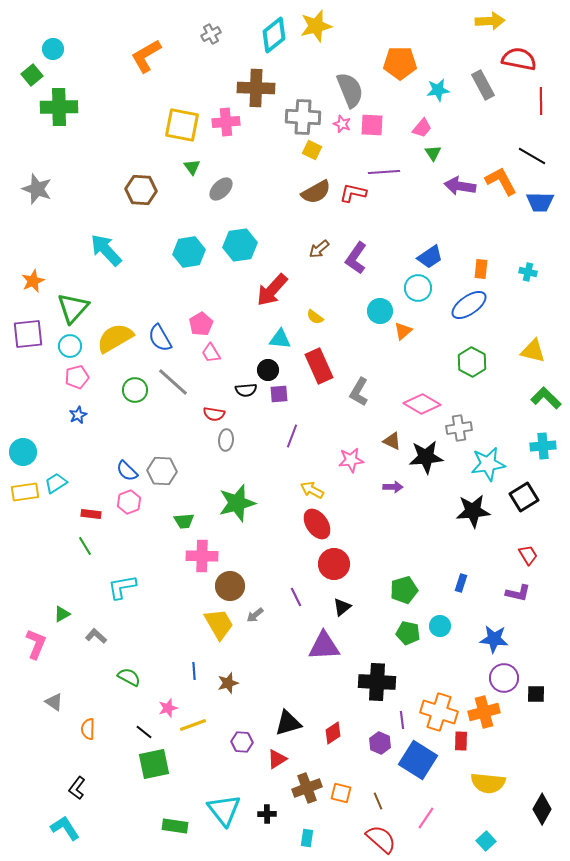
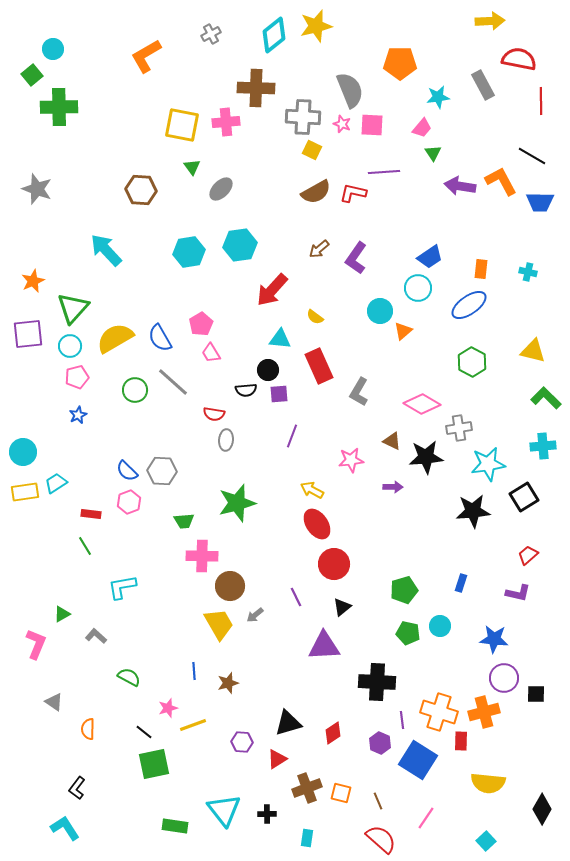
cyan star at (438, 90): moved 7 px down
red trapezoid at (528, 555): rotated 100 degrees counterclockwise
